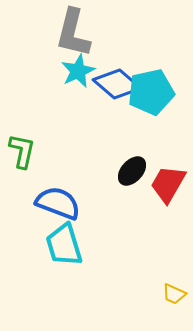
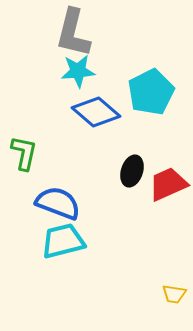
cyan star: rotated 20 degrees clockwise
blue diamond: moved 21 px left, 28 px down
cyan pentagon: rotated 15 degrees counterclockwise
green L-shape: moved 2 px right, 2 px down
black ellipse: rotated 24 degrees counterclockwise
red trapezoid: rotated 36 degrees clockwise
cyan trapezoid: moved 1 px left, 4 px up; rotated 93 degrees clockwise
yellow trapezoid: rotated 15 degrees counterclockwise
